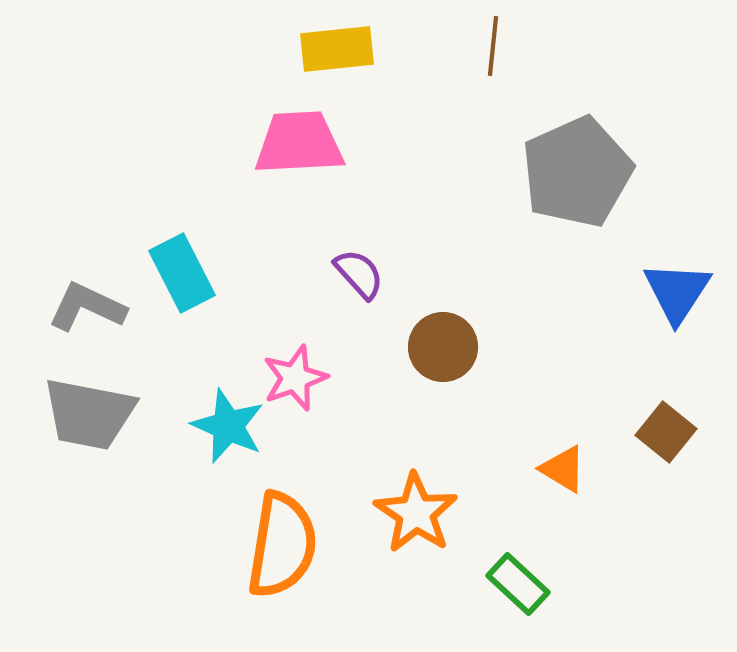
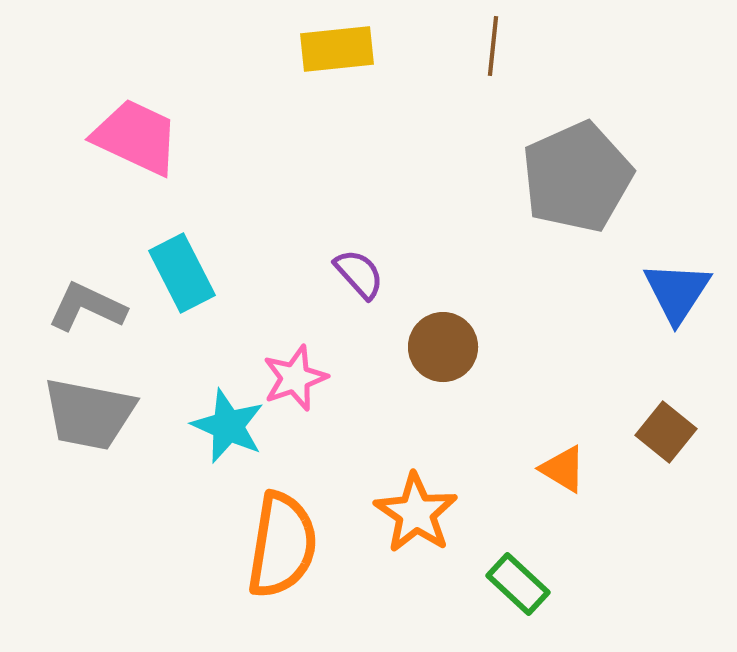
pink trapezoid: moved 163 px left, 6 px up; rotated 28 degrees clockwise
gray pentagon: moved 5 px down
